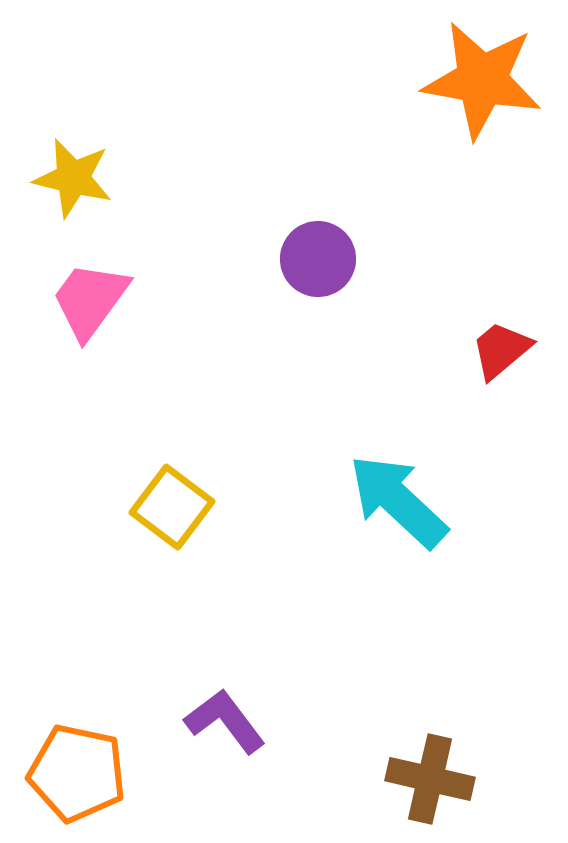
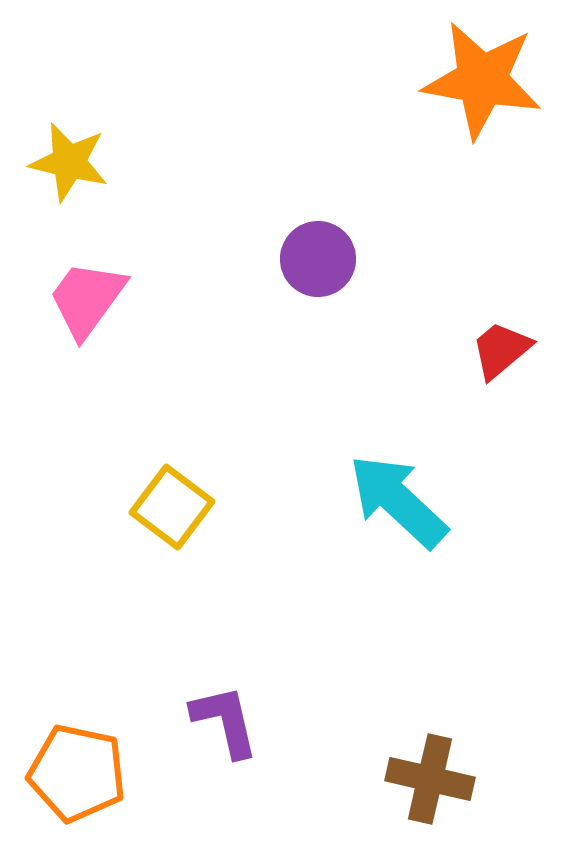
yellow star: moved 4 px left, 16 px up
pink trapezoid: moved 3 px left, 1 px up
purple L-shape: rotated 24 degrees clockwise
